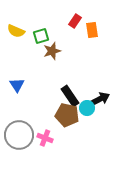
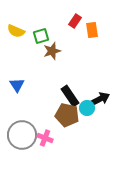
gray circle: moved 3 px right
